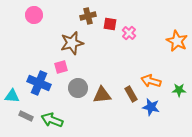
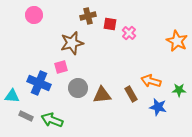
blue star: moved 7 px right
